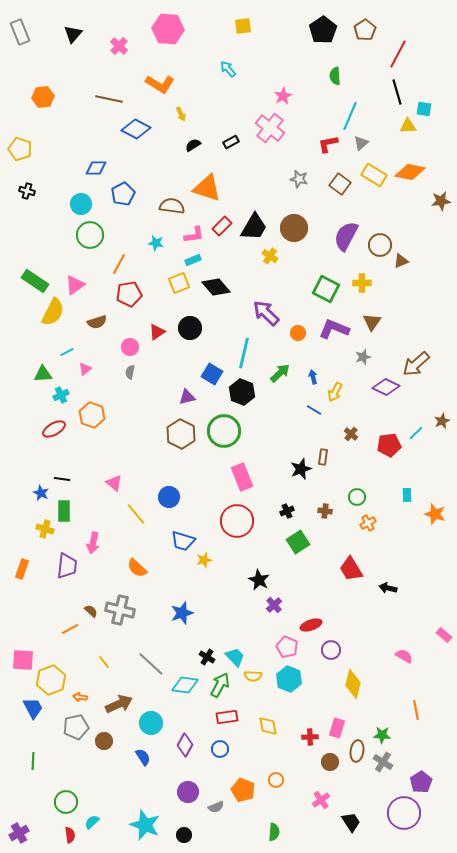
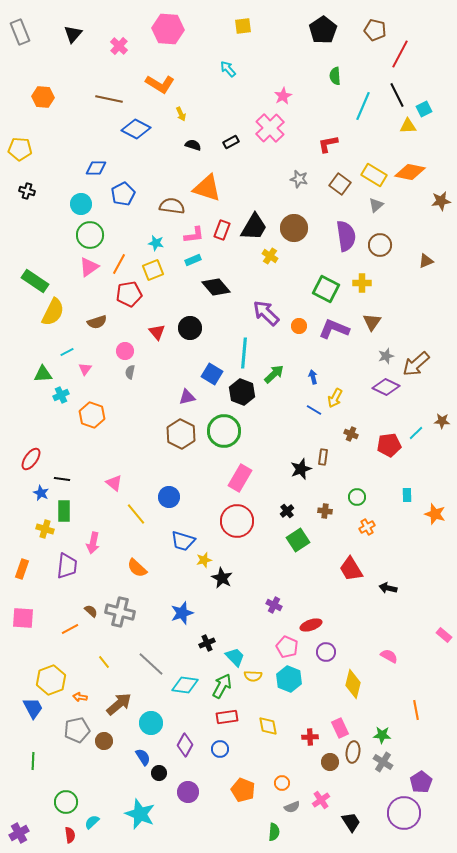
brown pentagon at (365, 30): moved 10 px right; rotated 25 degrees counterclockwise
red line at (398, 54): moved 2 px right
black line at (397, 92): moved 3 px down; rotated 10 degrees counterclockwise
orange hexagon at (43, 97): rotated 10 degrees clockwise
cyan square at (424, 109): rotated 35 degrees counterclockwise
cyan line at (350, 116): moved 13 px right, 10 px up
pink cross at (270, 128): rotated 8 degrees clockwise
gray triangle at (361, 143): moved 15 px right, 62 px down
black semicircle at (193, 145): rotated 49 degrees clockwise
yellow pentagon at (20, 149): rotated 15 degrees counterclockwise
red rectangle at (222, 226): moved 4 px down; rotated 24 degrees counterclockwise
purple semicircle at (346, 236): rotated 144 degrees clockwise
brown triangle at (401, 261): moved 25 px right
yellow square at (179, 283): moved 26 px left, 13 px up
pink triangle at (75, 285): moved 14 px right, 18 px up
red triangle at (157, 332): rotated 36 degrees counterclockwise
orange circle at (298, 333): moved 1 px right, 7 px up
pink circle at (130, 347): moved 5 px left, 4 px down
cyan line at (244, 353): rotated 8 degrees counterclockwise
gray star at (363, 357): moved 23 px right, 1 px up
pink triangle at (85, 369): rotated 16 degrees counterclockwise
green arrow at (280, 373): moved 6 px left, 1 px down
yellow arrow at (335, 392): moved 6 px down
brown star at (442, 421): rotated 28 degrees clockwise
red ellipse at (54, 429): moved 23 px left, 30 px down; rotated 25 degrees counterclockwise
brown cross at (351, 434): rotated 16 degrees counterclockwise
pink rectangle at (242, 477): moved 2 px left, 1 px down; rotated 52 degrees clockwise
black cross at (287, 511): rotated 16 degrees counterclockwise
orange cross at (368, 523): moved 1 px left, 4 px down
green square at (298, 542): moved 2 px up
black star at (259, 580): moved 37 px left, 2 px up
purple cross at (274, 605): rotated 21 degrees counterclockwise
gray cross at (120, 610): moved 2 px down
purple circle at (331, 650): moved 5 px left, 2 px down
pink semicircle at (404, 656): moved 15 px left
black cross at (207, 657): moved 14 px up; rotated 35 degrees clockwise
pink square at (23, 660): moved 42 px up
green arrow at (220, 685): moved 2 px right, 1 px down
brown arrow at (119, 704): rotated 16 degrees counterclockwise
gray pentagon at (76, 727): moved 1 px right, 3 px down
pink rectangle at (337, 728): moved 3 px right; rotated 42 degrees counterclockwise
brown ellipse at (357, 751): moved 4 px left, 1 px down
orange circle at (276, 780): moved 6 px right, 3 px down
gray semicircle at (216, 807): moved 76 px right
cyan star at (145, 825): moved 5 px left, 11 px up
black circle at (184, 835): moved 25 px left, 62 px up
